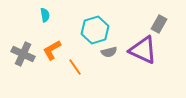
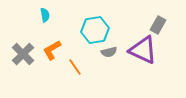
gray rectangle: moved 1 px left, 1 px down
cyan hexagon: rotated 8 degrees clockwise
gray cross: rotated 20 degrees clockwise
